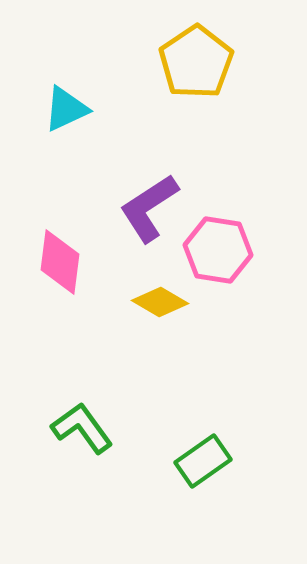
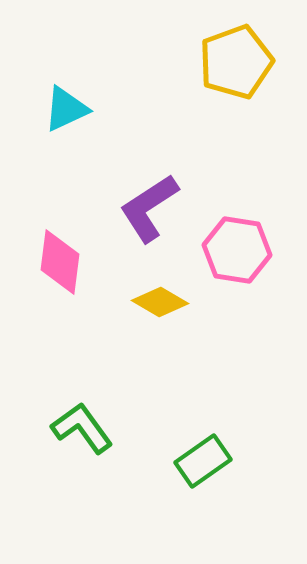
yellow pentagon: moved 40 px right; rotated 14 degrees clockwise
pink hexagon: moved 19 px right
